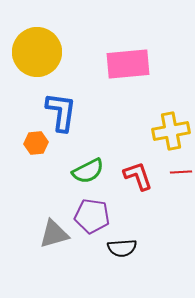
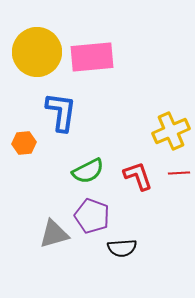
pink rectangle: moved 36 px left, 7 px up
yellow cross: rotated 12 degrees counterclockwise
orange hexagon: moved 12 px left
red line: moved 2 px left, 1 px down
purple pentagon: rotated 12 degrees clockwise
